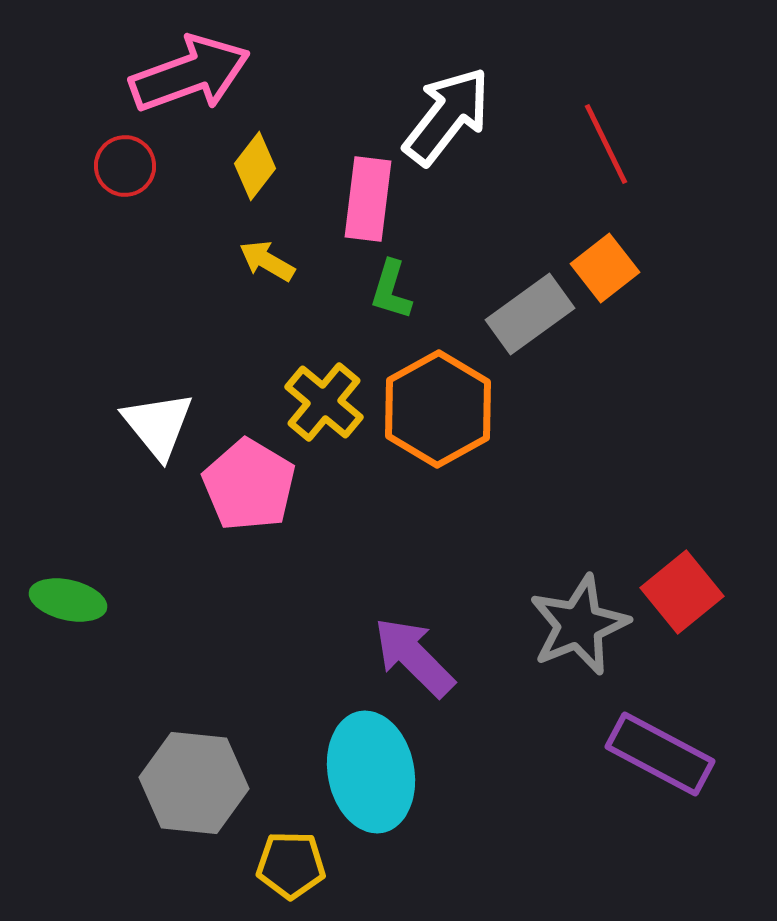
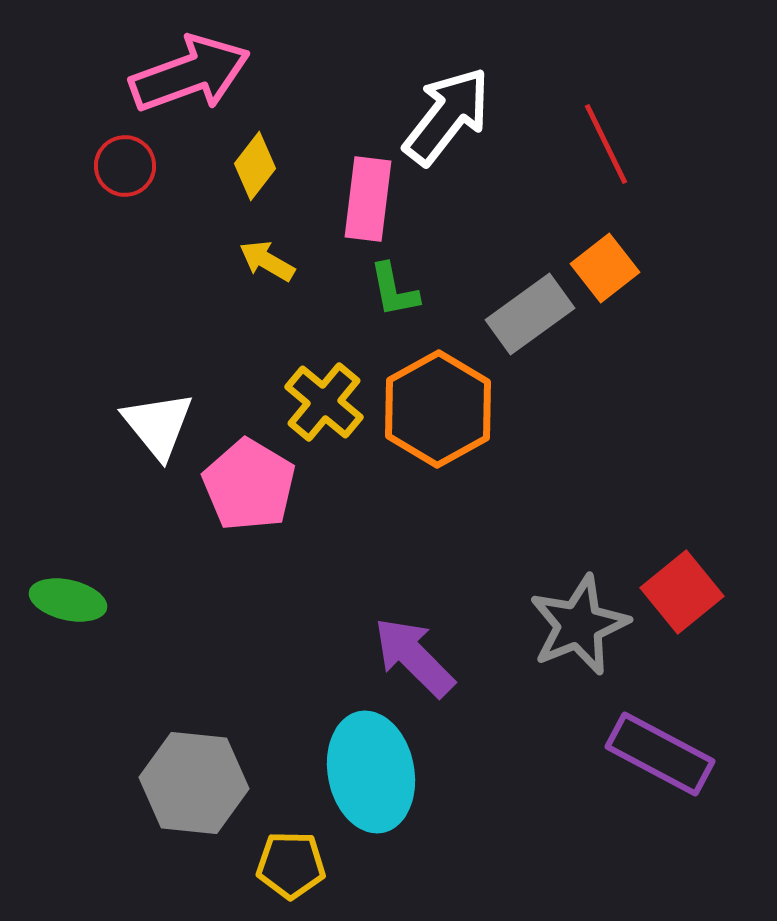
green L-shape: moved 3 px right; rotated 28 degrees counterclockwise
